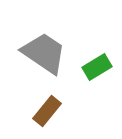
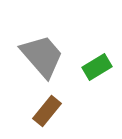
gray trapezoid: moved 2 px left, 3 px down; rotated 15 degrees clockwise
